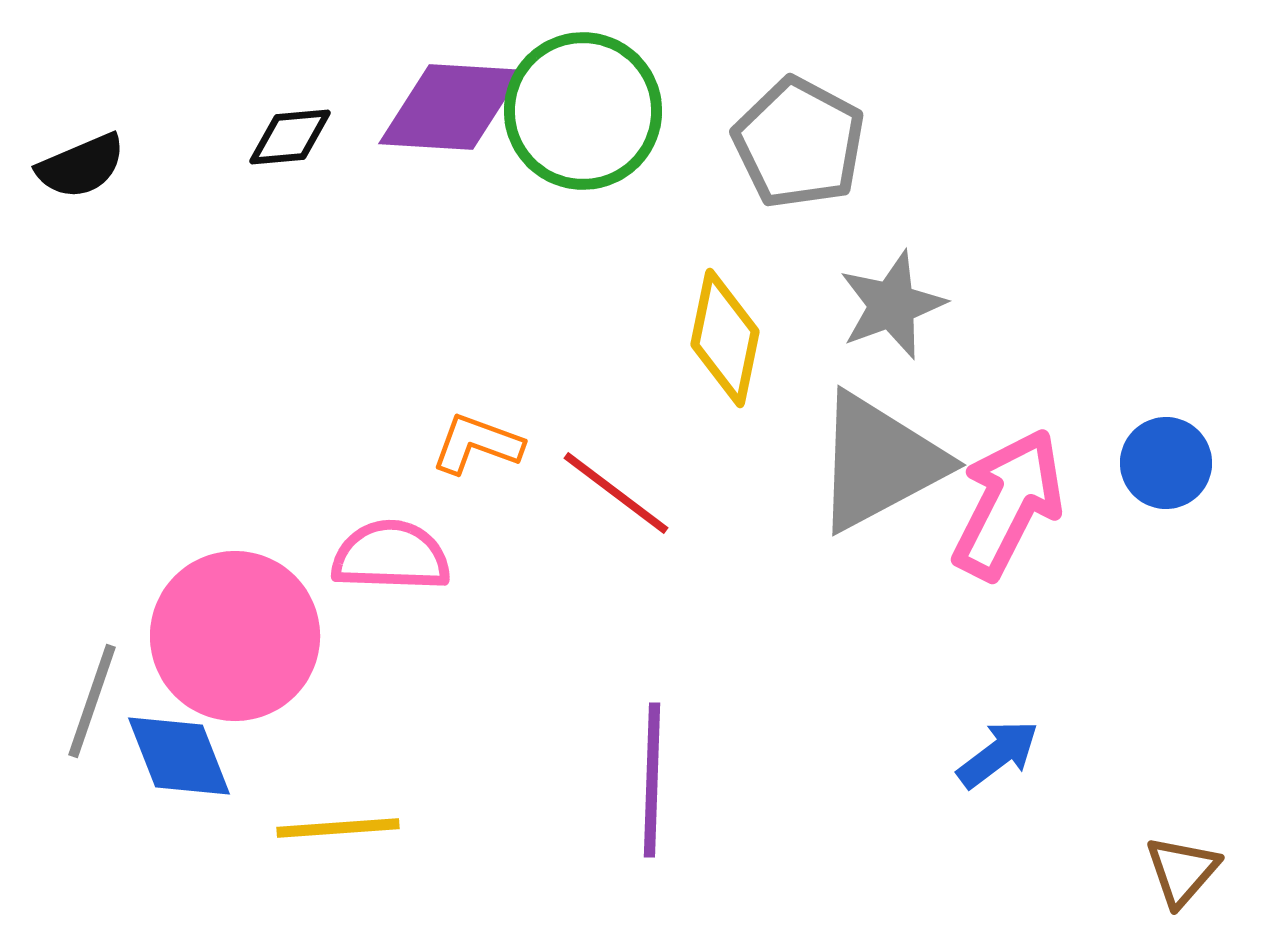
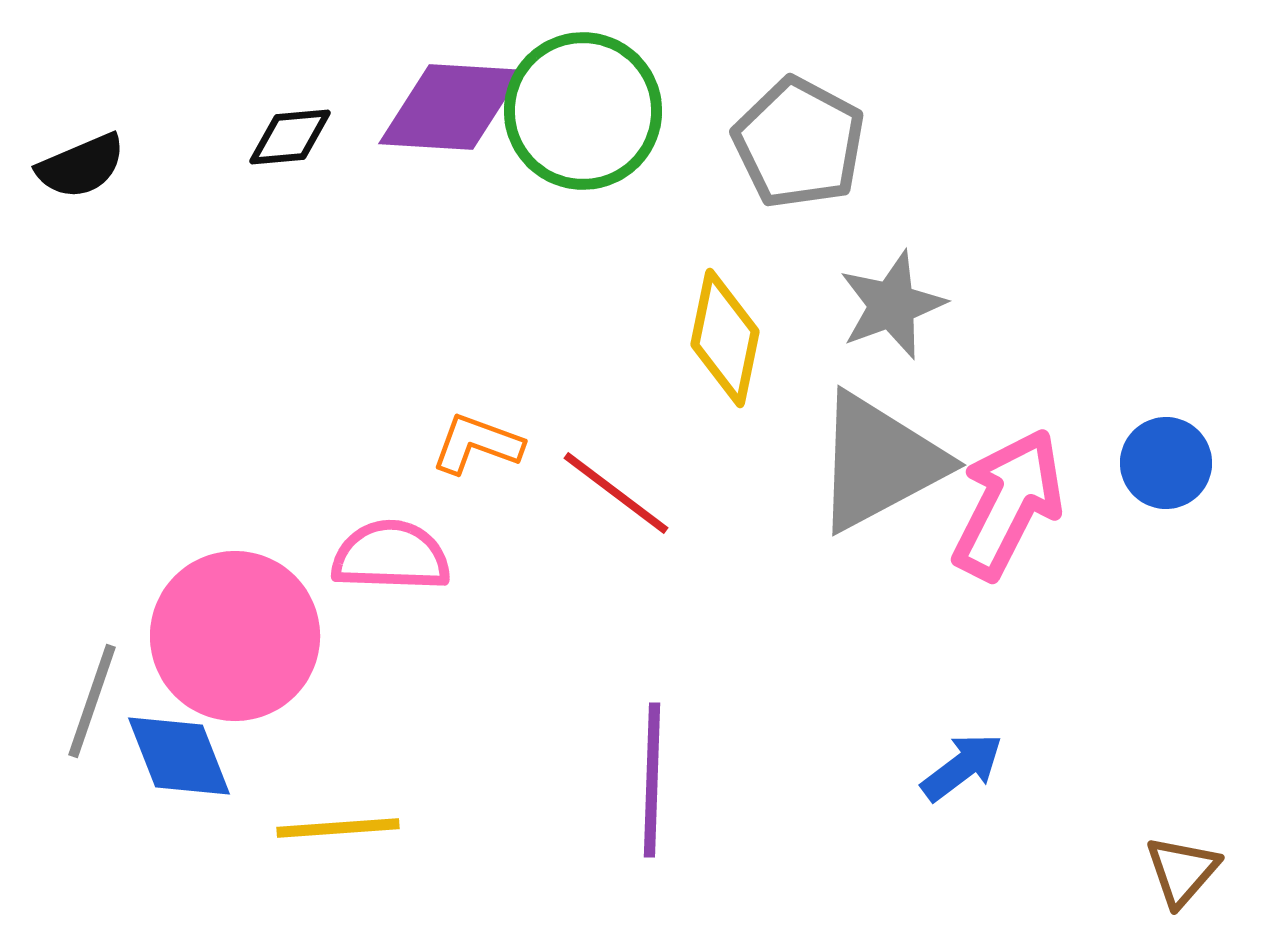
blue arrow: moved 36 px left, 13 px down
